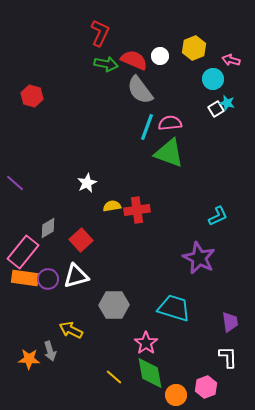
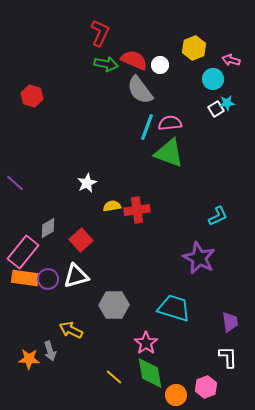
white circle: moved 9 px down
cyan star: rotated 21 degrees counterclockwise
